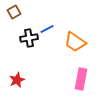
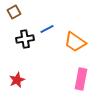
black cross: moved 4 px left, 1 px down
